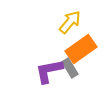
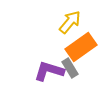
orange rectangle: moved 2 px up
purple L-shape: rotated 28 degrees clockwise
